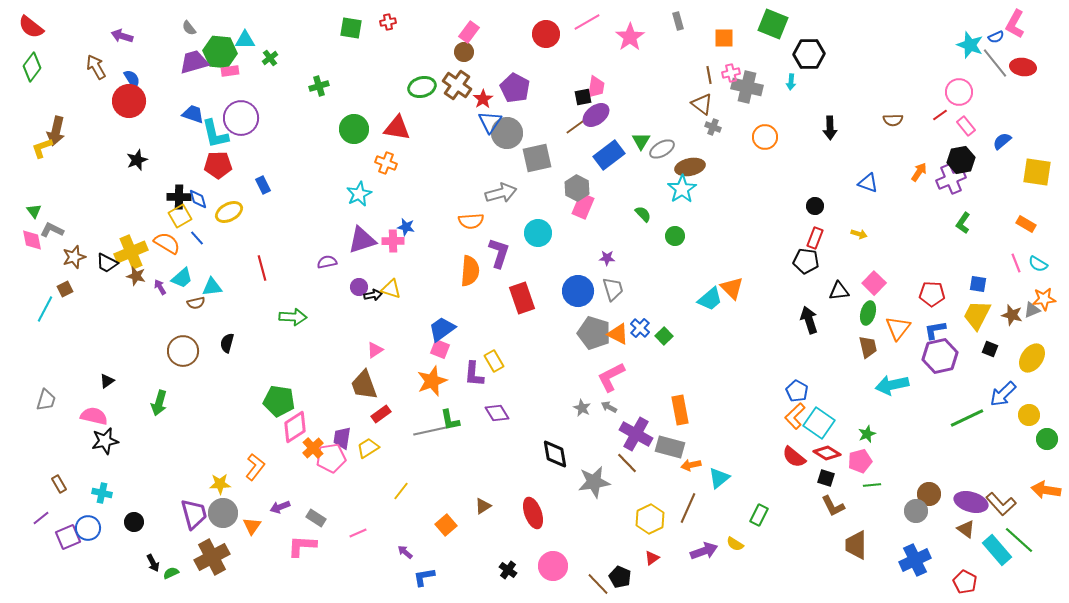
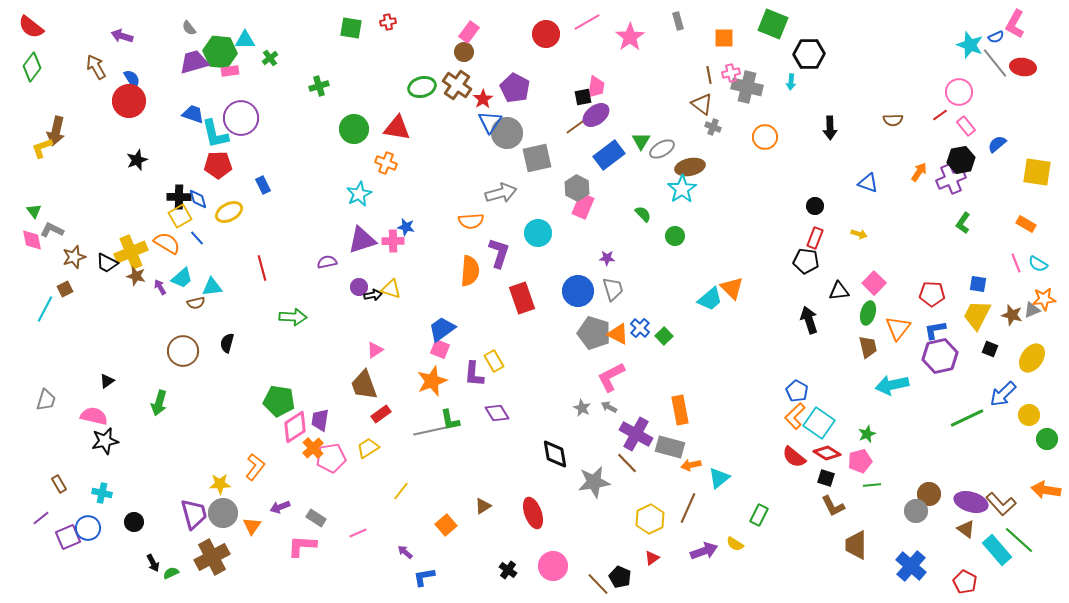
blue semicircle at (1002, 141): moved 5 px left, 3 px down
purple trapezoid at (342, 438): moved 22 px left, 18 px up
blue cross at (915, 560): moved 4 px left, 6 px down; rotated 24 degrees counterclockwise
